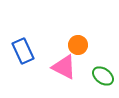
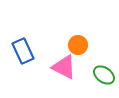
green ellipse: moved 1 px right, 1 px up
